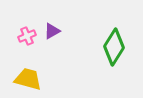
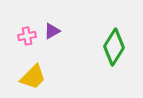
pink cross: rotated 12 degrees clockwise
yellow trapezoid: moved 5 px right, 2 px up; rotated 120 degrees clockwise
